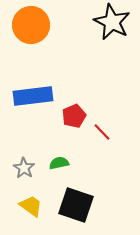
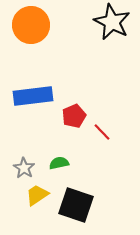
yellow trapezoid: moved 6 px right, 11 px up; rotated 70 degrees counterclockwise
